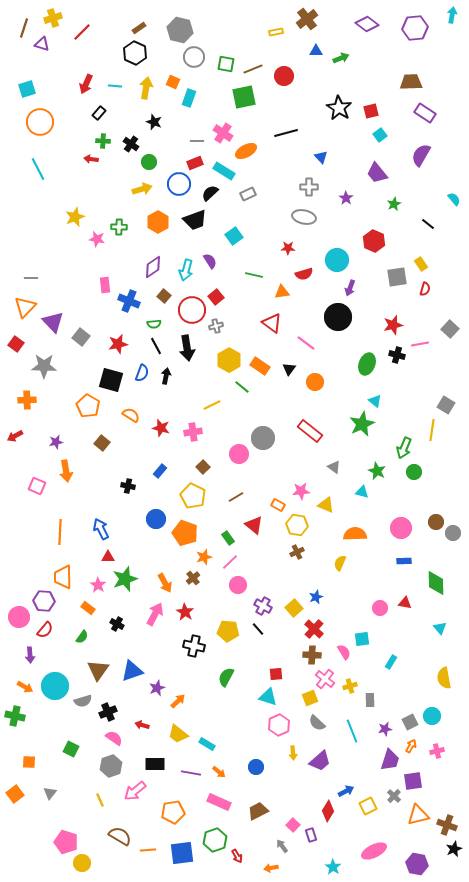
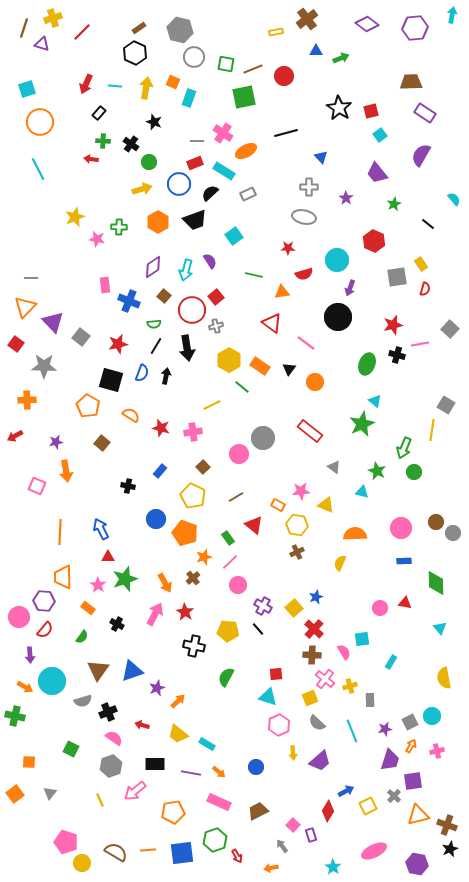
black line at (156, 346): rotated 60 degrees clockwise
cyan circle at (55, 686): moved 3 px left, 5 px up
brown semicircle at (120, 836): moved 4 px left, 16 px down
black star at (454, 849): moved 4 px left
